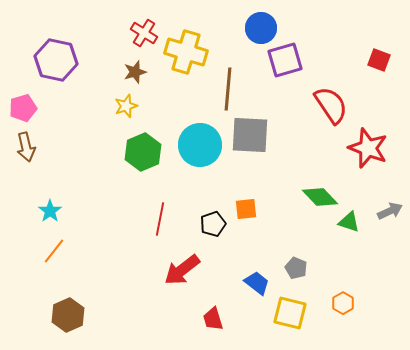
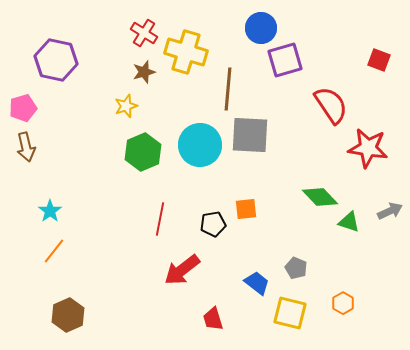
brown star: moved 9 px right
red star: rotated 12 degrees counterclockwise
black pentagon: rotated 10 degrees clockwise
